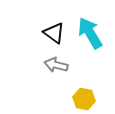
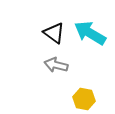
cyan arrow: rotated 28 degrees counterclockwise
